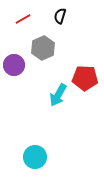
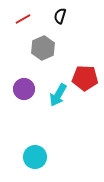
purple circle: moved 10 px right, 24 px down
